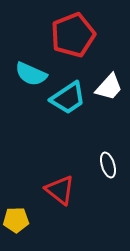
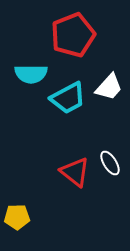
cyan semicircle: rotated 24 degrees counterclockwise
cyan trapezoid: rotated 6 degrees clockwise
white ellipse: moved 2 px right, 2 px up; rotated 15 degrees counterclockwise
red triangle: moved 15 px right, 18 px up
yellow pentagon: moved 1 px right, 3 px up
